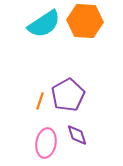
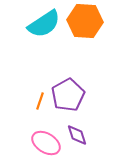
pink ellipse: rotated 68 degrees counterclockwise
